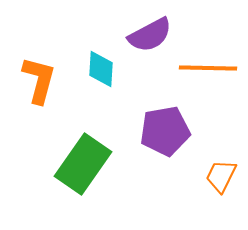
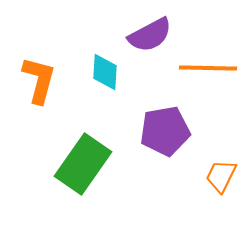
cyan diamond: moved 4 px right, 3 px down
